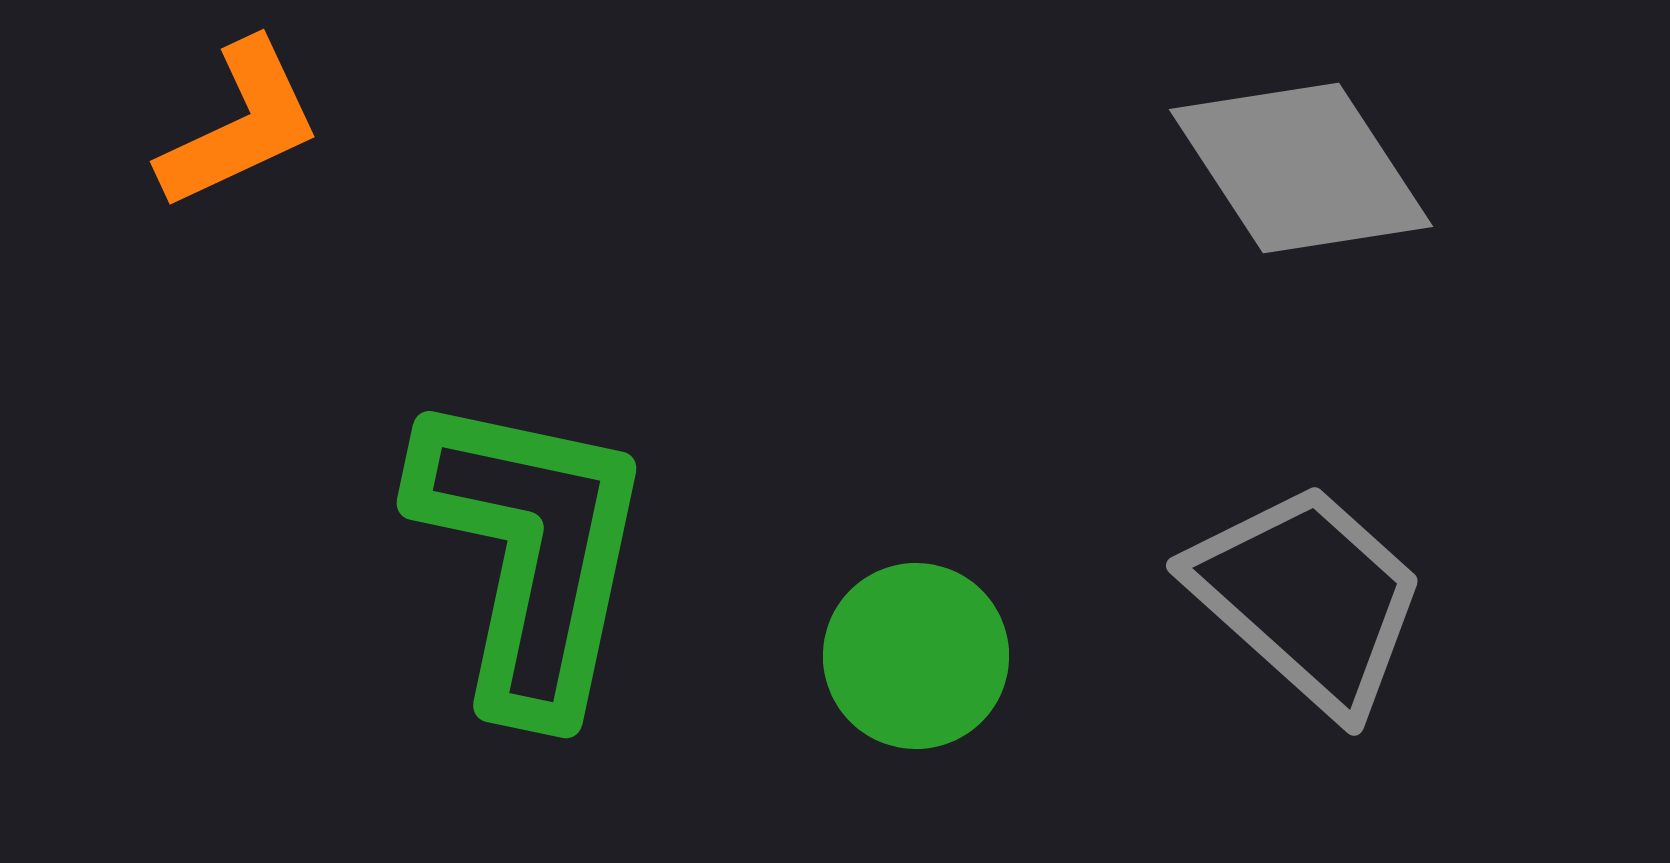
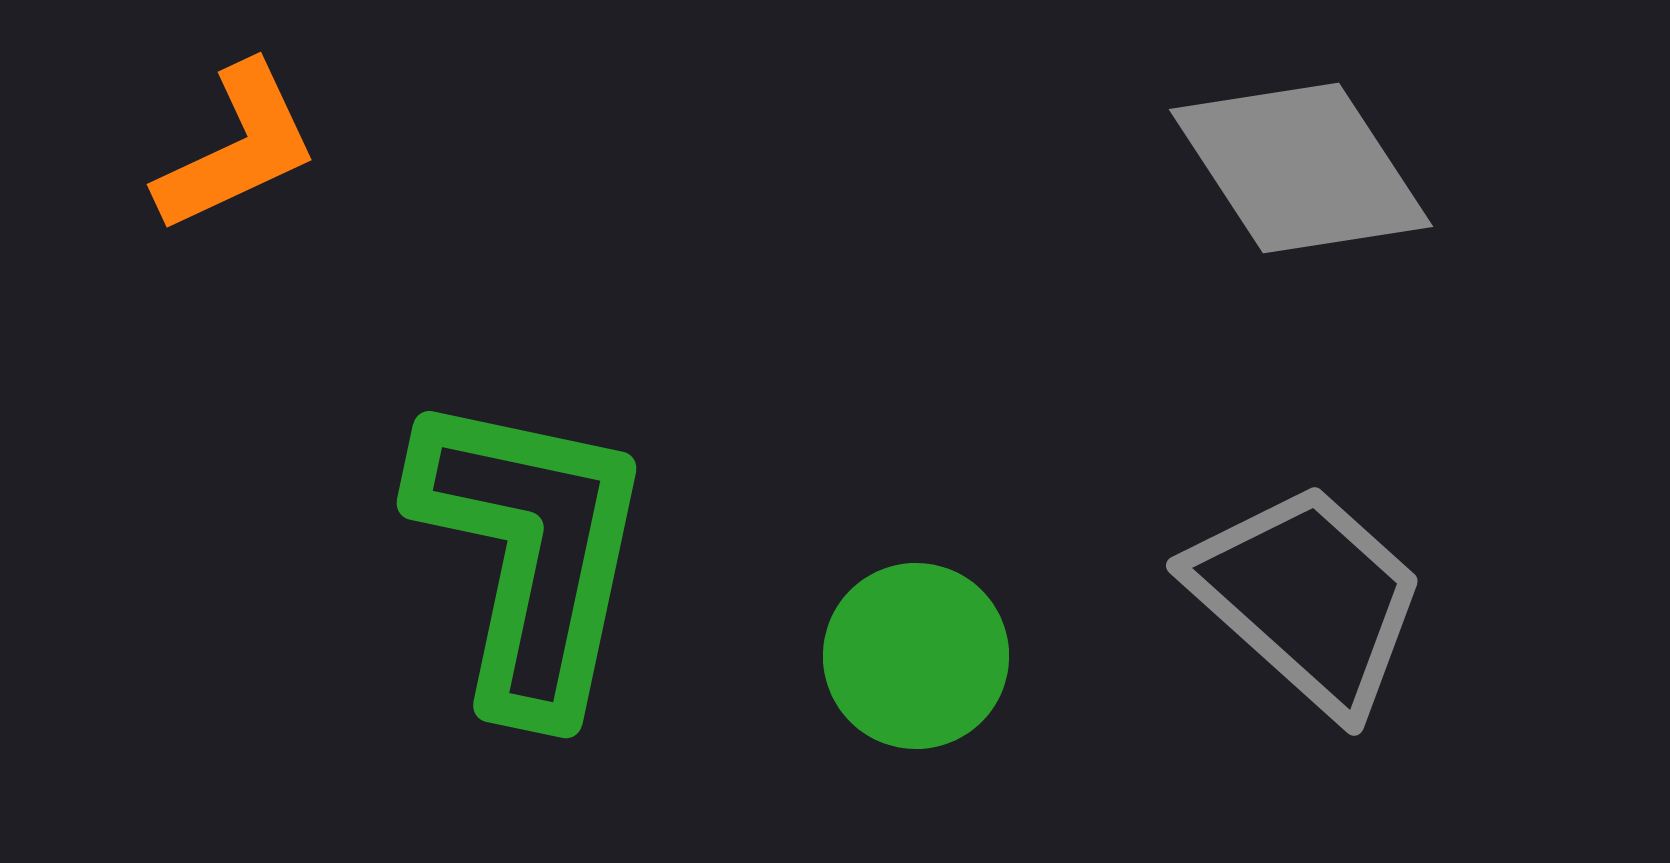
orange L-shape: moved 3 px left, 23 px down
